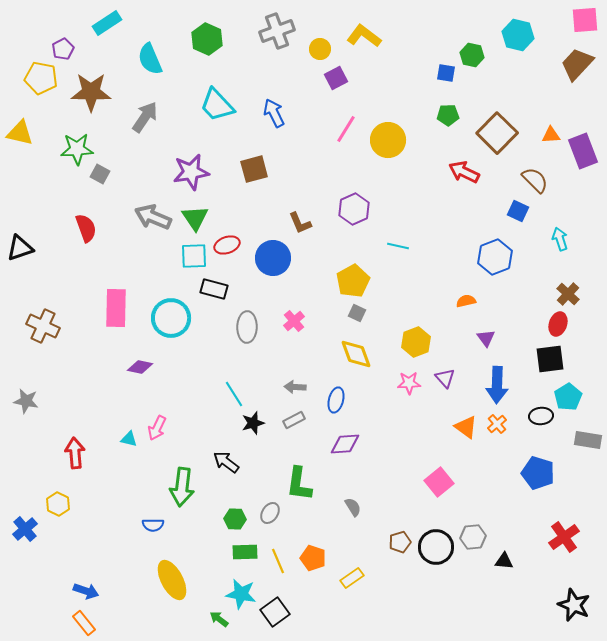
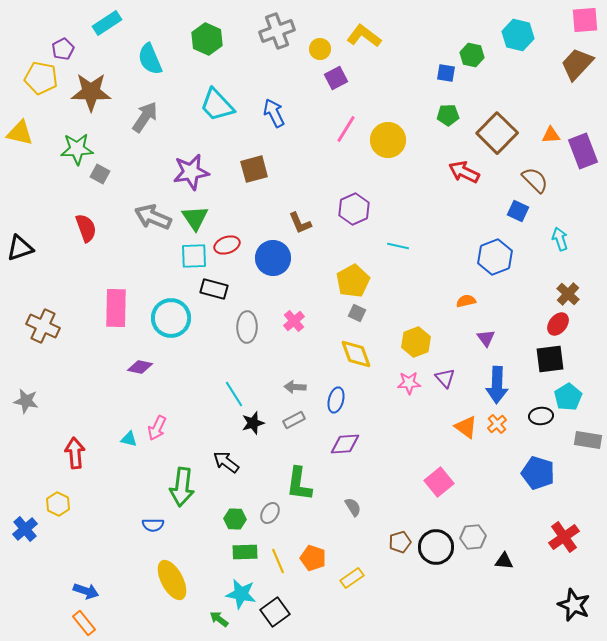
red ellipse at (558, 324): rotated 20 degrees clockwise
